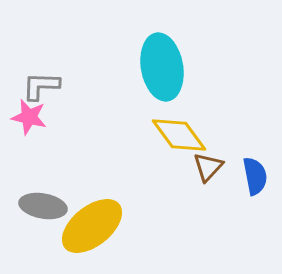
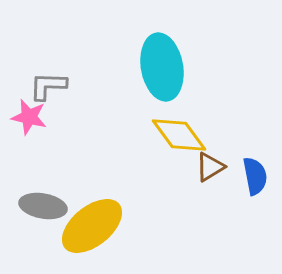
gray L-shape: moved 7 px right
brown triangle: moved 2 px right; rotated 16 degrees clockwise
